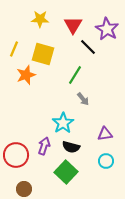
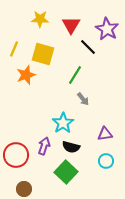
red triangle: moved 2 px left
